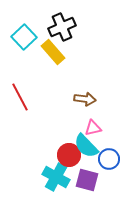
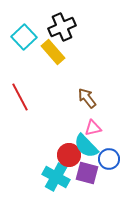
brown arrow: moved 2 px right, 1 px up; rotated 135 degrees counterclockwise
purple square: moved 7 px up
